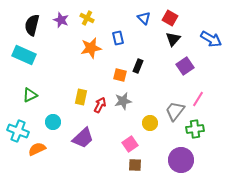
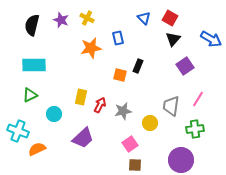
cyan rectangle: moved 10 px right, 10 px down; rotated 25 degrees counterclockwise
gray star: moved 10 px down
gray trapezoid: moved 4 px left, 5 px up; rotated 30 degrees counterclockwise
cyan circle: moved 1 px right, 8 px up
